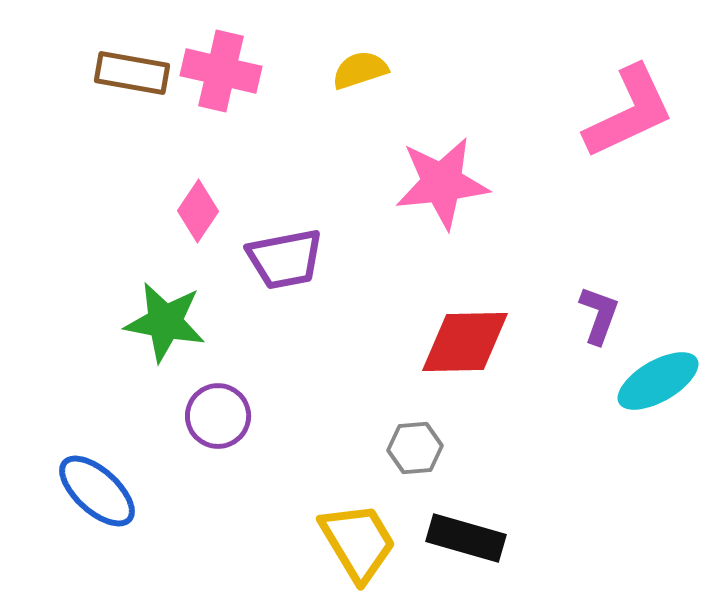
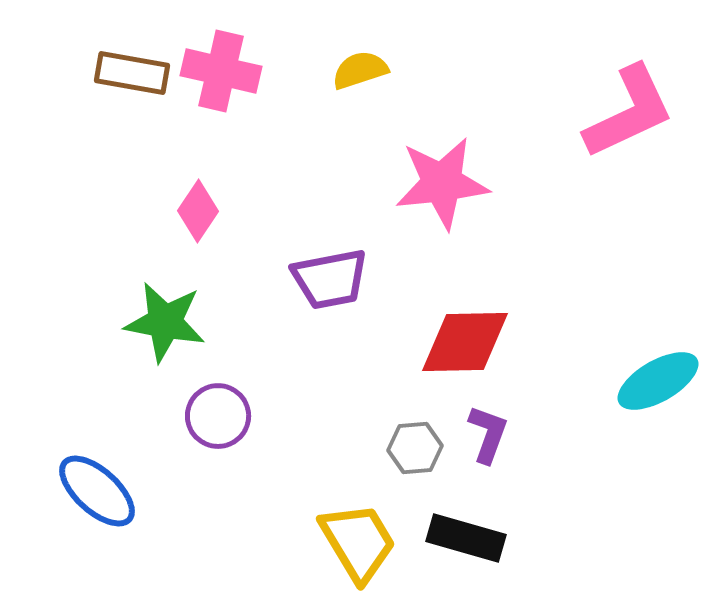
purple trapezoid: moved 45 px right, 20 px down
purple L-shape: moved 111 px left, 119 px down
